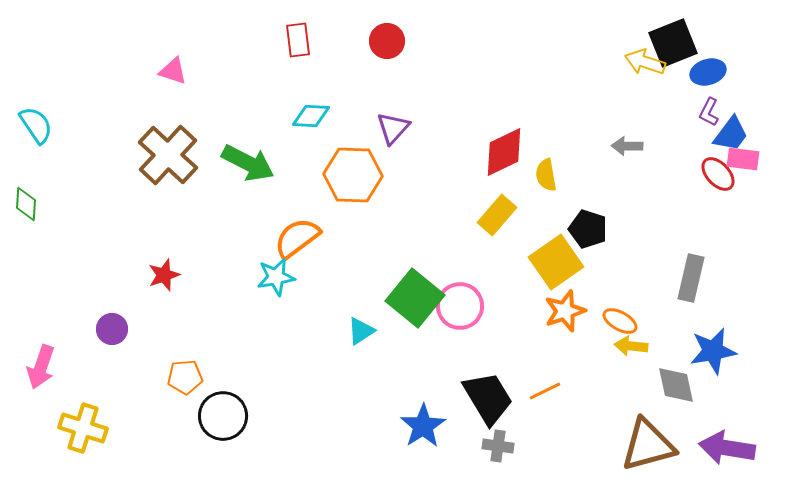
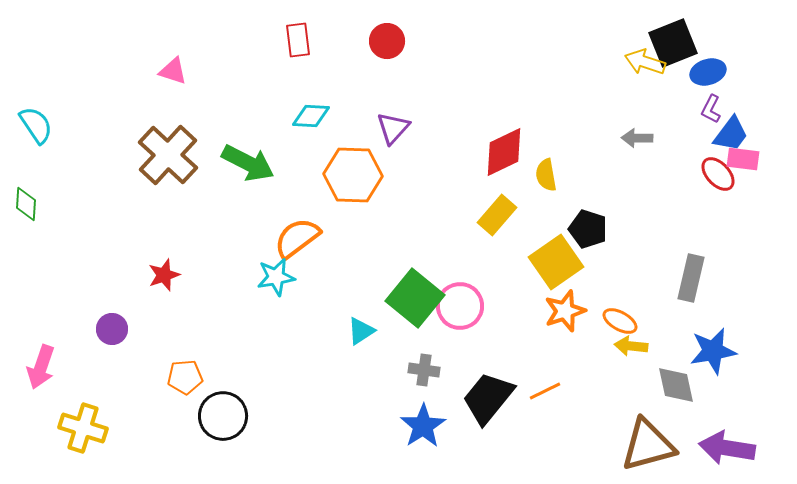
purple L-shape at (709, 112): moved 2 px right, 3 px up
gray arrow at (627, 146): moved 10 px right, 8 px up
black trapezoid at (488, 398): rotated 110 degrees counterclockwise
gray cross at (498, 446): moved 74 px left, 76 px up
